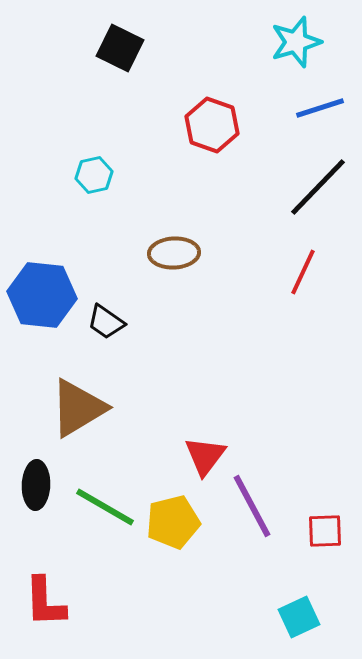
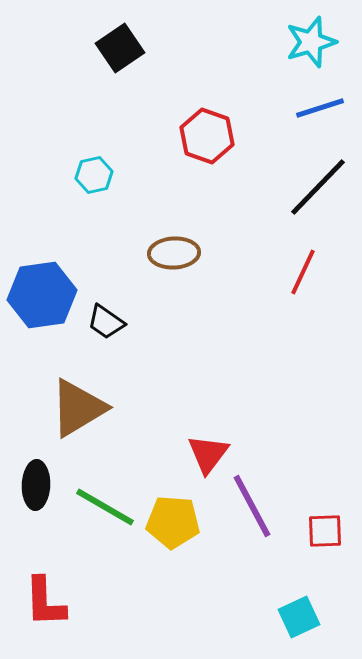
cyan star: moved 15 px right
black square: rotated 30 degrees clockwise
red hexagon: moved 5 px left, 11 px down
blue hexagon: rotated 14 degrees counterclockwise
red triangle: moved 3 px right, 2 px up
yellow pentagon: rotated 18 degrees clockwise
